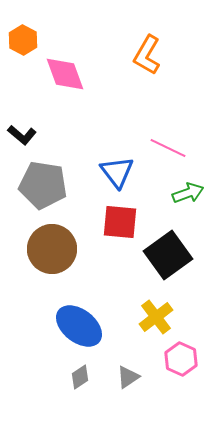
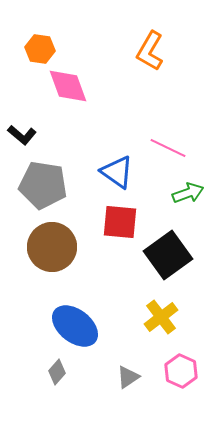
orange hexagon: moved 17 px right, 9 px down; rotated 20 degrees counterclockwise
orange L-shape: moved 3 px right, 4 px up
pink diamond: moved 3 px right, 12 px down
blue triangle: rotated 18 degrees counterclockwise
brown circle: moved 2 px up
yellow cross: moved 5 px right
blue ellipse: moved 4 px left
pink hexagon: moved 12 px down
gray diamond: moved 23 px left, 5 px up; rotated 15 degrees counterclockwise
